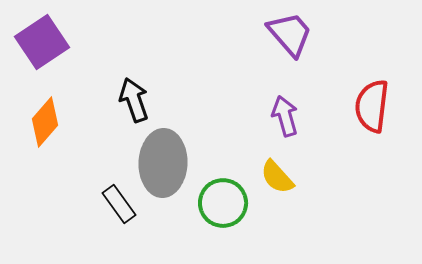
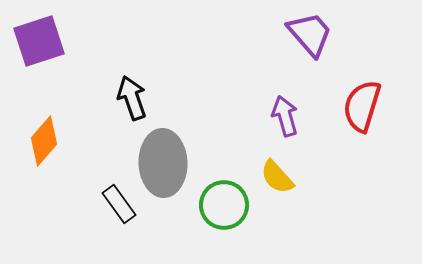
purple trapezoid: moved 20 px right
purple square: moved 3 px left, 1 px up; rotated 16 degrees clockwise
black arrow: moved 2 px left, 2 px up
red semicircle: moved 10 px left; rotated 10 degrees clockwise
orange diamond: moved 1 px left, 19 px down
gray ellipse: rotated 4 degrees counterclockwise
green circle: moved 1 px right, 2 px down
